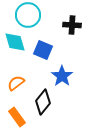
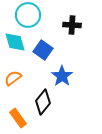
blue square: rotated 12 degrees clockwise
orange semicircle: moved 3 px left, 5 px up
orange rectangle: moved 1 px right, 1 px down
